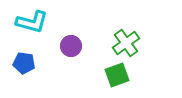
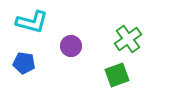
green cross: moved 2 px right, 4 px up
